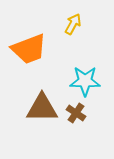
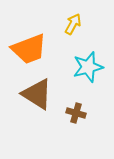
cyan star: moved 3 px right, 14 px up; rotated 16 degrees counterclockwise
brown triangle: moved 5 px left, 14 px up; rotated 32 degrees clockwise
brown cross: rotated 18 degrees counterclockwise
